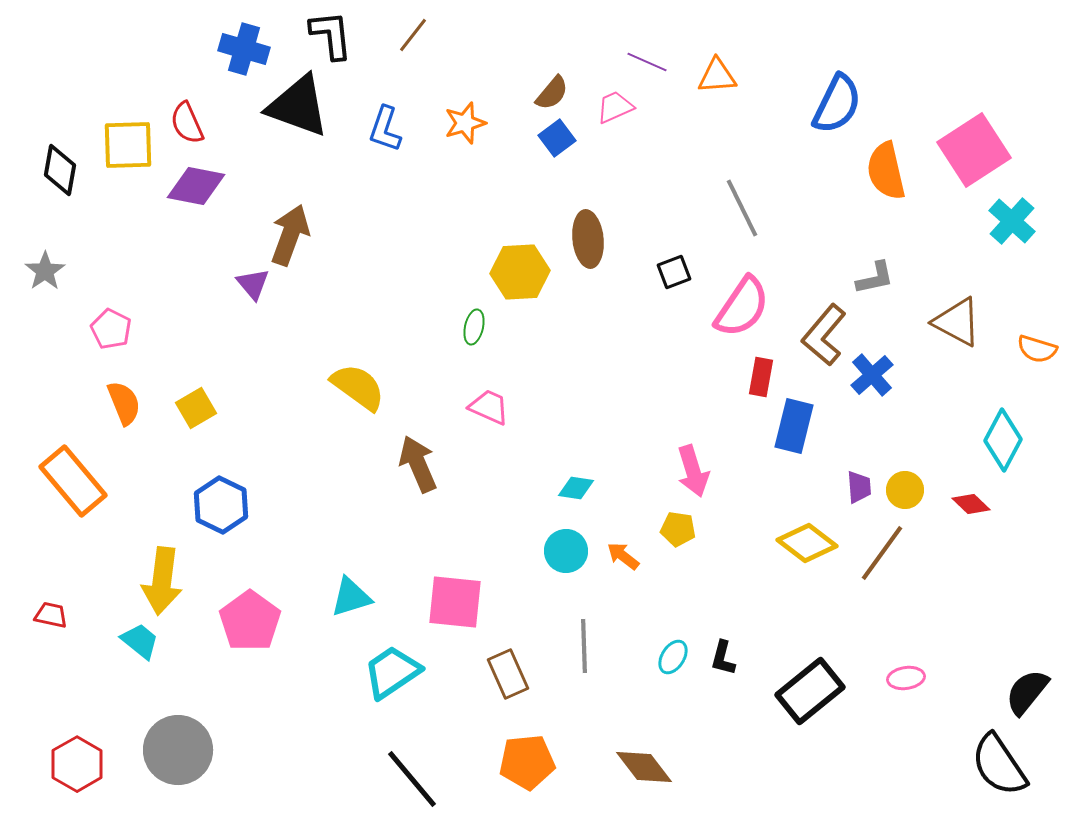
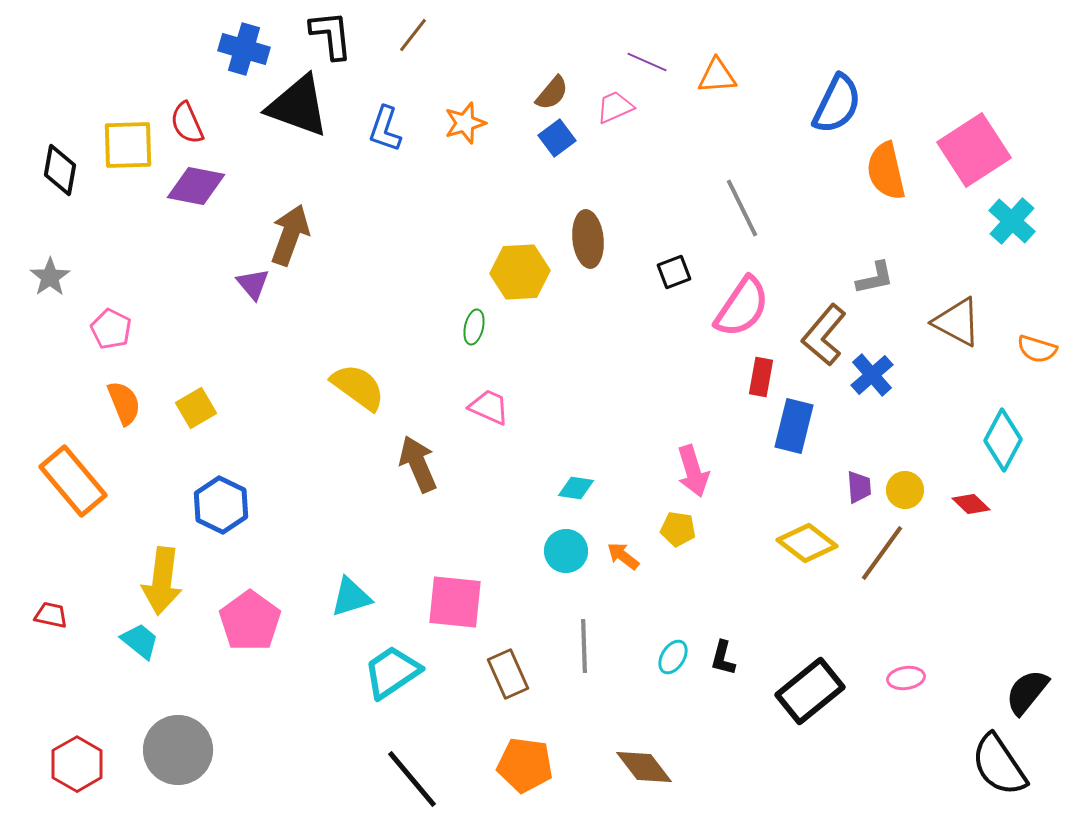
gray star at (45, 271): moved 5 px right, 6 px down
orange pentagon at (527, 762): moved 2 px left, 3 px down; rotated 14 degrees clockwise
